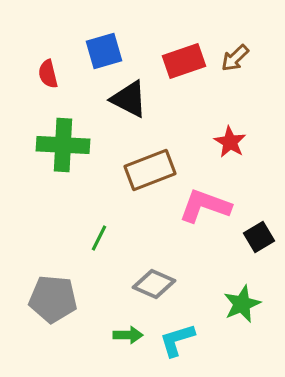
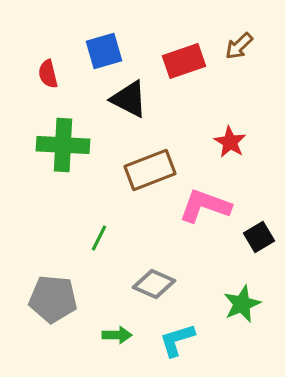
brown arrow: moved 4 px right, 12 px up
green arrow: moved 11 px left
